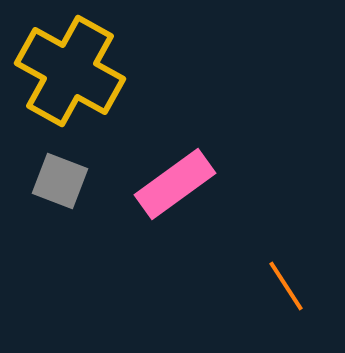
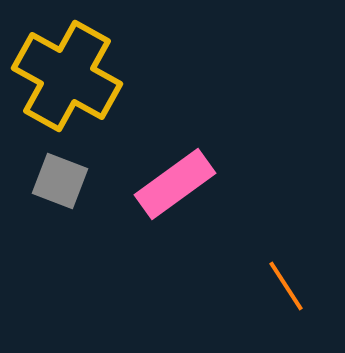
yellow cross: moved 3 px left, 5 px down
